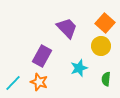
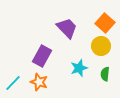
green semicircle: moved 1 px left, 5 px up
